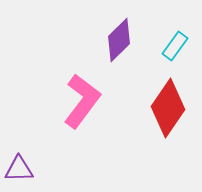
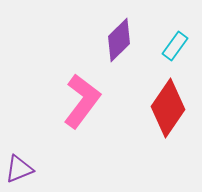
purple triangle: rotated 20 degrees counterclockwise
